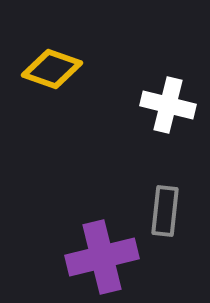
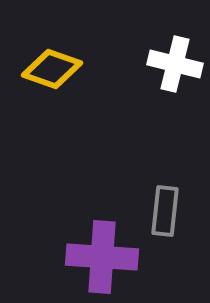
white cross: moved 7 px right, 41 px up
purple cross: rotated 18 degrees clockwise
